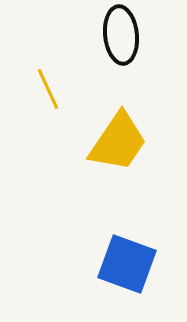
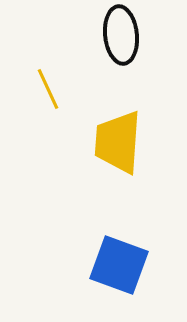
yellow trapezoid: rotated 150 degrees clockwise
blue square: moved 8 px left, 1 px down
